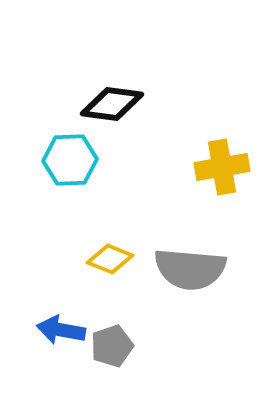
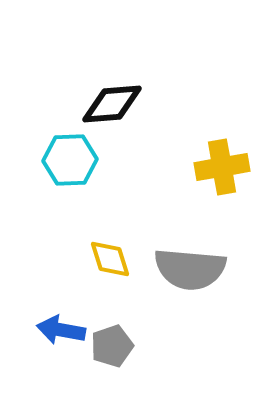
black diamond: rotated 12 degrees counterclockwise
yellow diamond: rotated 51 degrees clockwise
